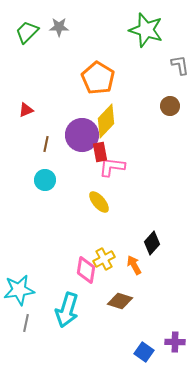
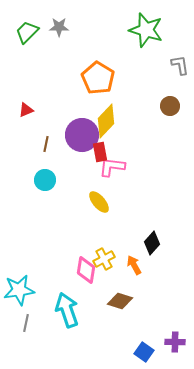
cyan arrow: rotated 144 degrees clockwise
